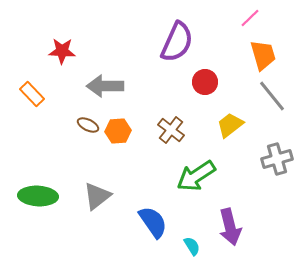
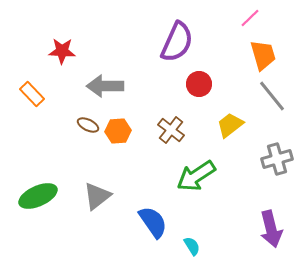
red circle: moved 6 px left, 2 px down
green ellipse: rotated 27 degrees counterclockwise
purple arrow: moved 41 px right, 2 px down
